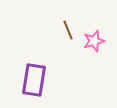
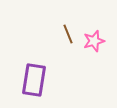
brown line: moved 4 px down
